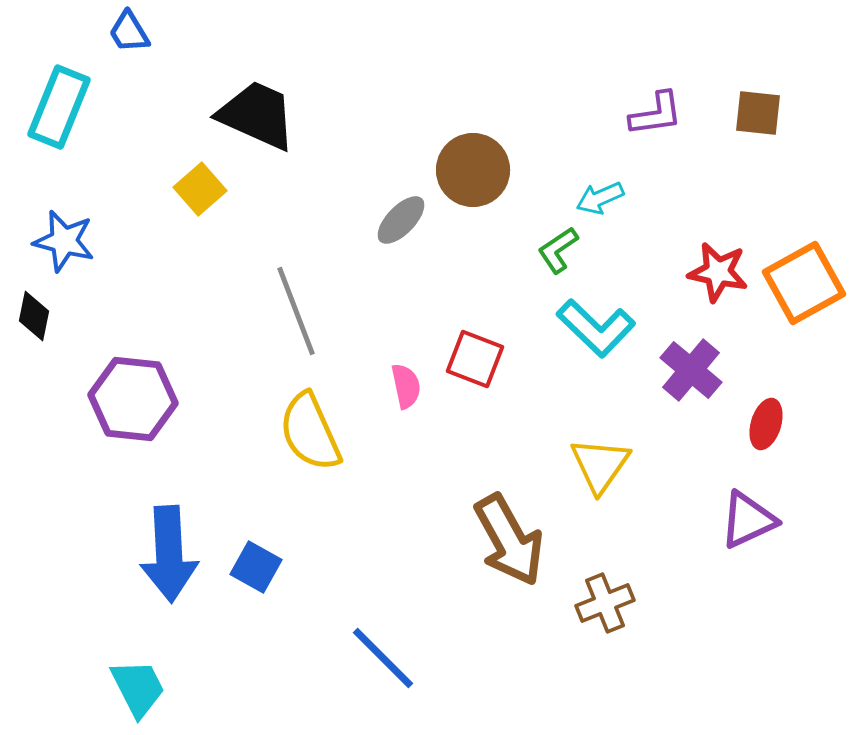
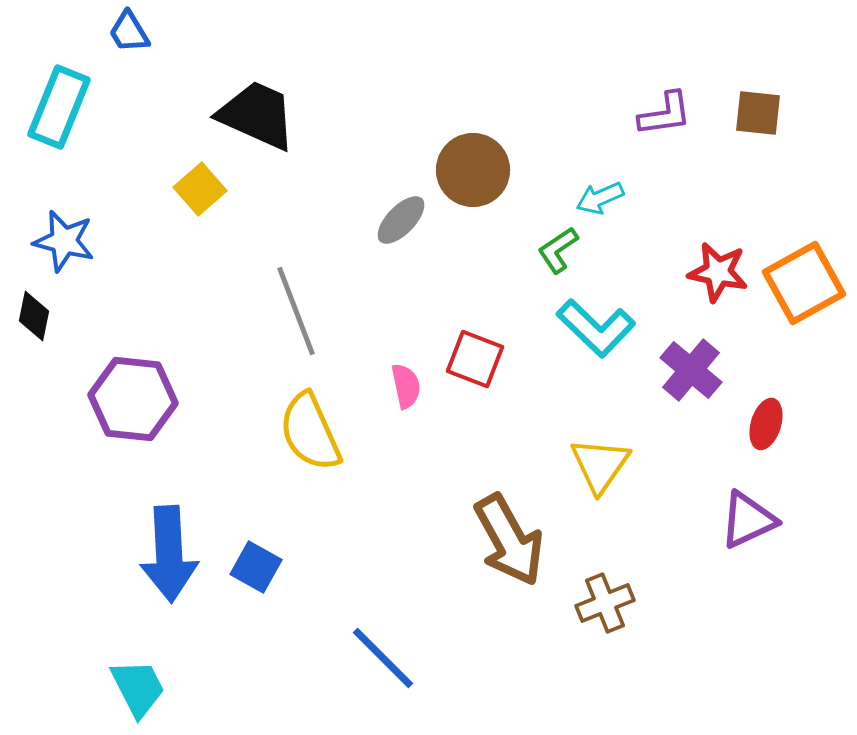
purple L-shape: moved 9 px right
